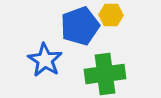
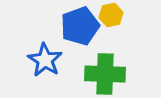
yellow hexagon: rotated 15 degrees counterclockwise
green cross: rotated 9 degrees clockwise
